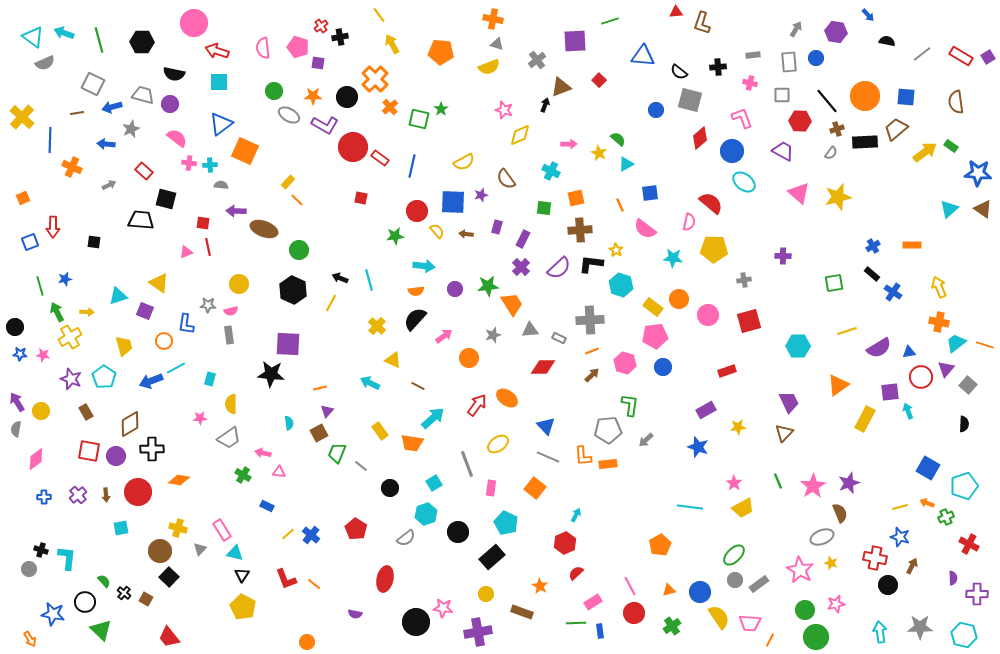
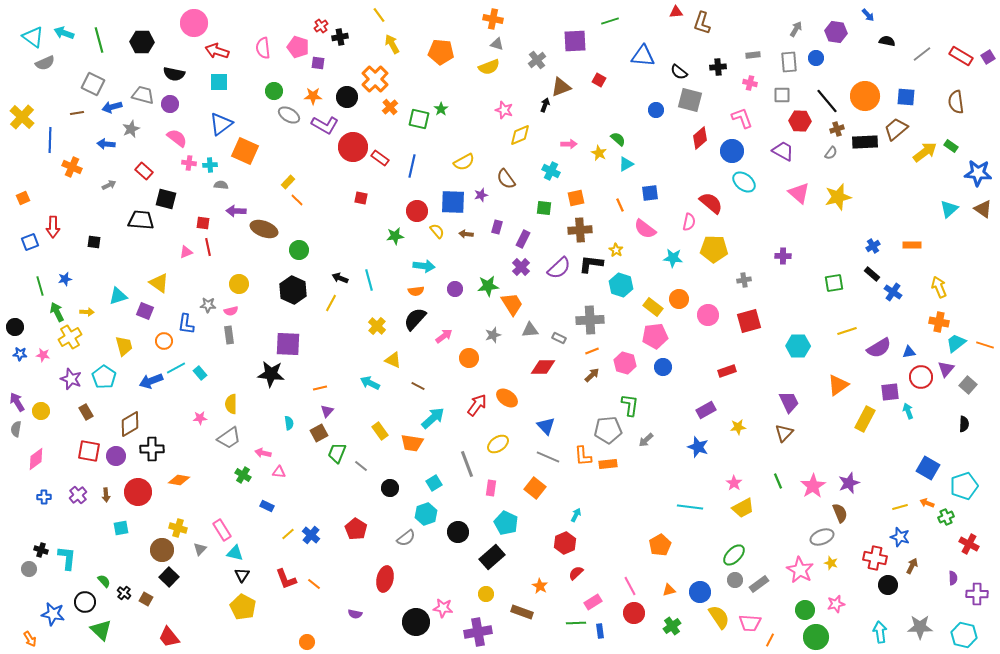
red square at (599, 80): rotated 16 degrees counterclockwise
cyan rectangle at (210, 379): moved 10 px left, 6 px up; rotated 56 degrees counterclockwise
brown circle at (160, 551): moved 2 px right, 1 px up
